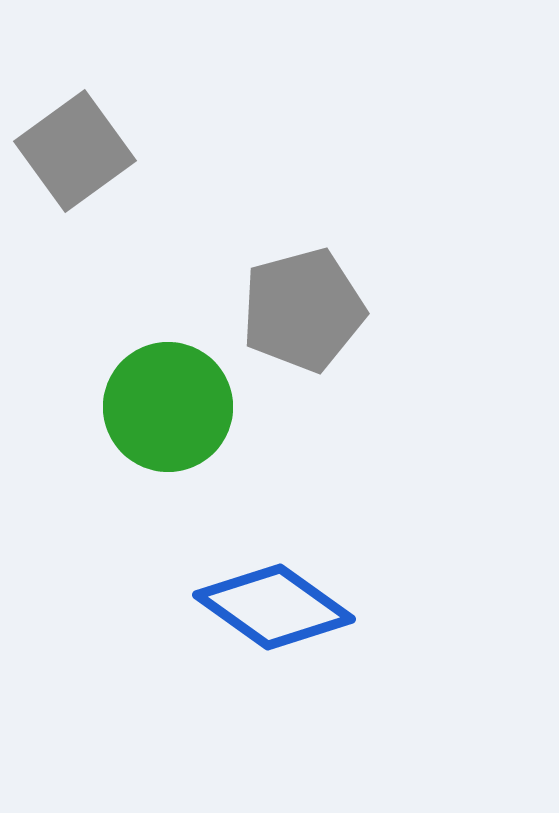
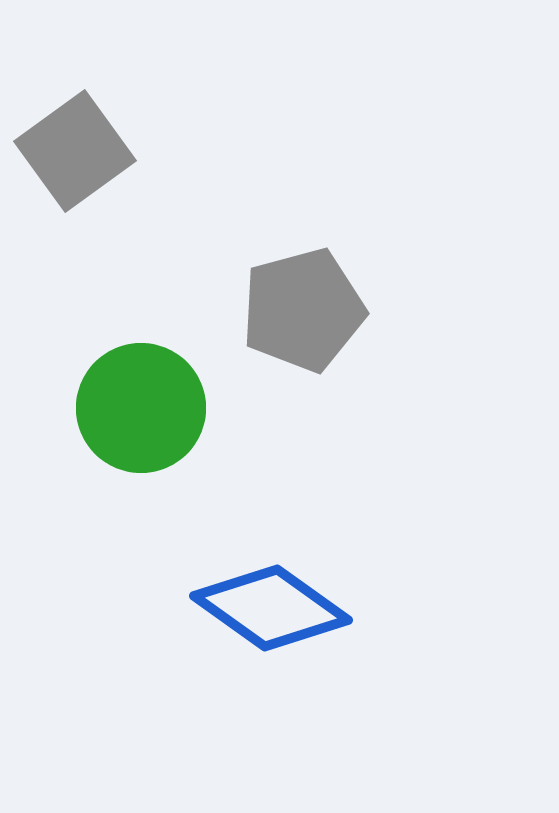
green circle: moved 27 px left, 1 px down
blue diamond: moved 3 px left, 1 px down
